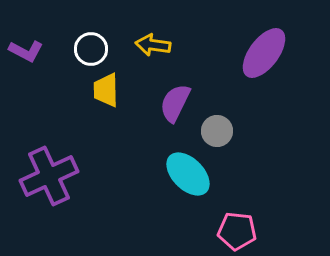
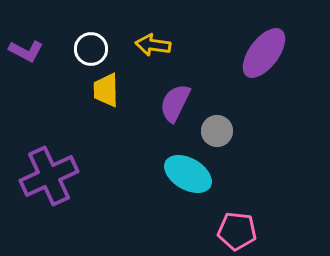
cyan ellipse: rotated 15 degrees counterclockwise
